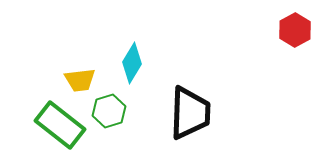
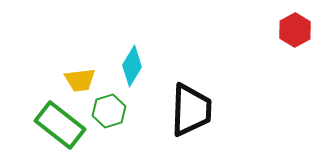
cyan diamond: moved 3 px down
black trapezoid: moved 1 px right, 3 px up
